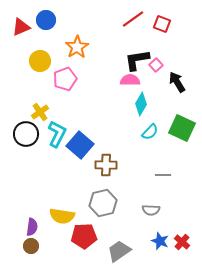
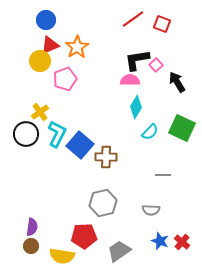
red triangle: moved 29 px right, 18 px down
cyan diamond: moved 5 px left, 3 px down
brown cross: moved 8 px up
yellow semicircle: moved 40 px down
